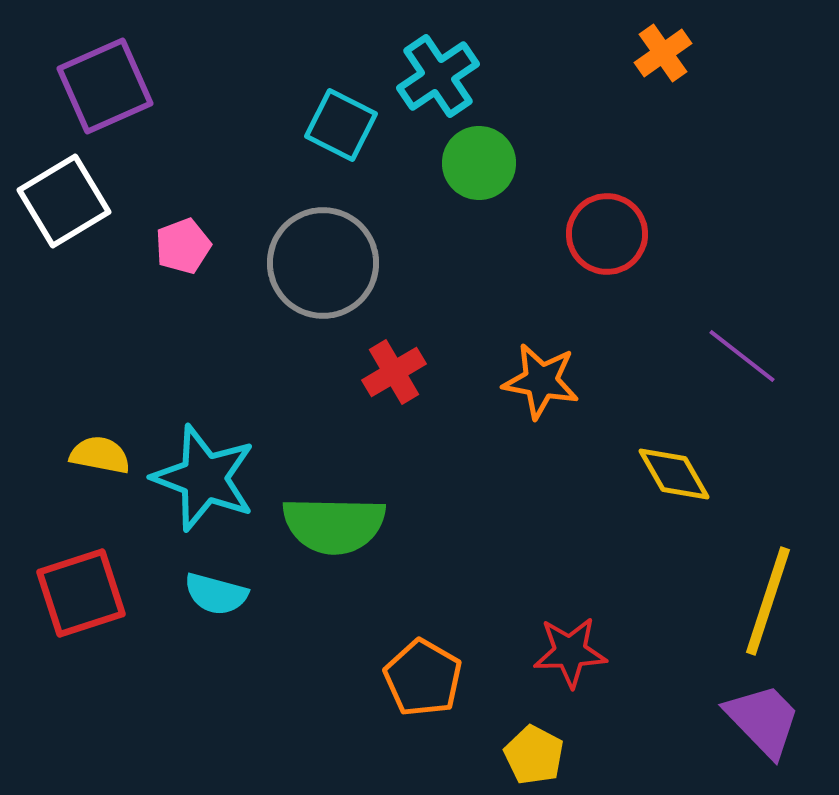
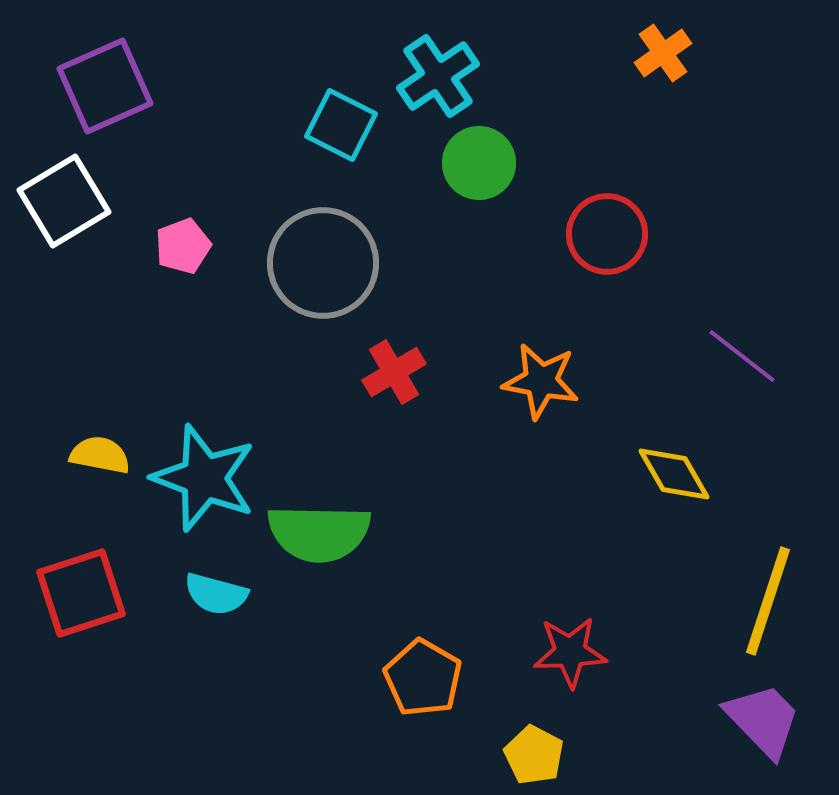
green semicircle: moved 15 px left, 8 px down
